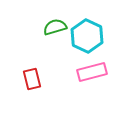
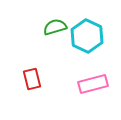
pink rectangle: moved 1 px right, 12 px down
